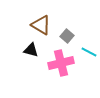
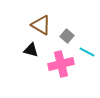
cyan line: moved 2 px left
pink cross: moved 1 px down
